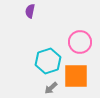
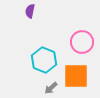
pink circle: moved 2 px right
cyan hexagon: moved 4 px left, 1 px up; rotated 20 degrees counterclockwise
